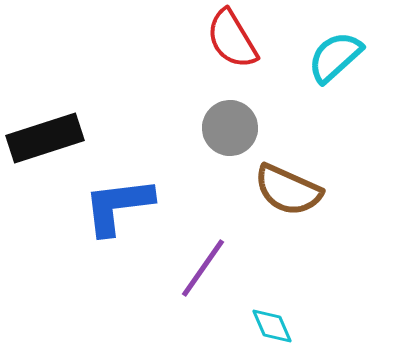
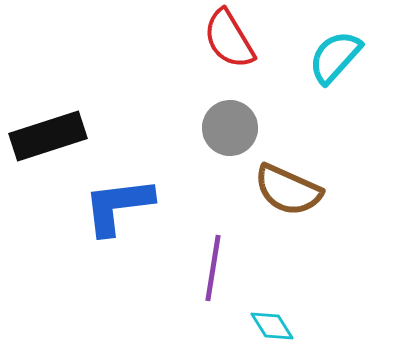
red semicircle: moved 3 px left
cyan semicircle: rotated 6 degrees counterclockwise
black rectangle: moved 3 px right, 2 px up
purple line: moved 10 px right; rotated 26 degrees counterclockwise
cyan diamond: rotated 9 degrees counterclockwise
